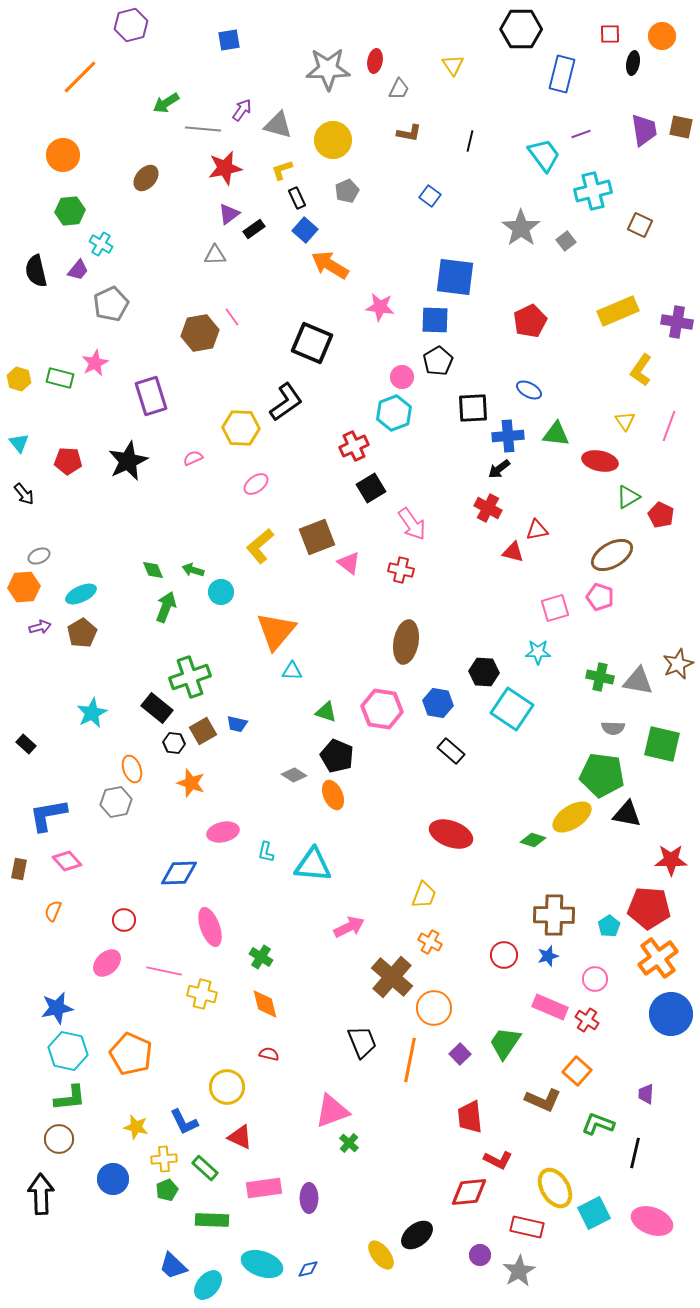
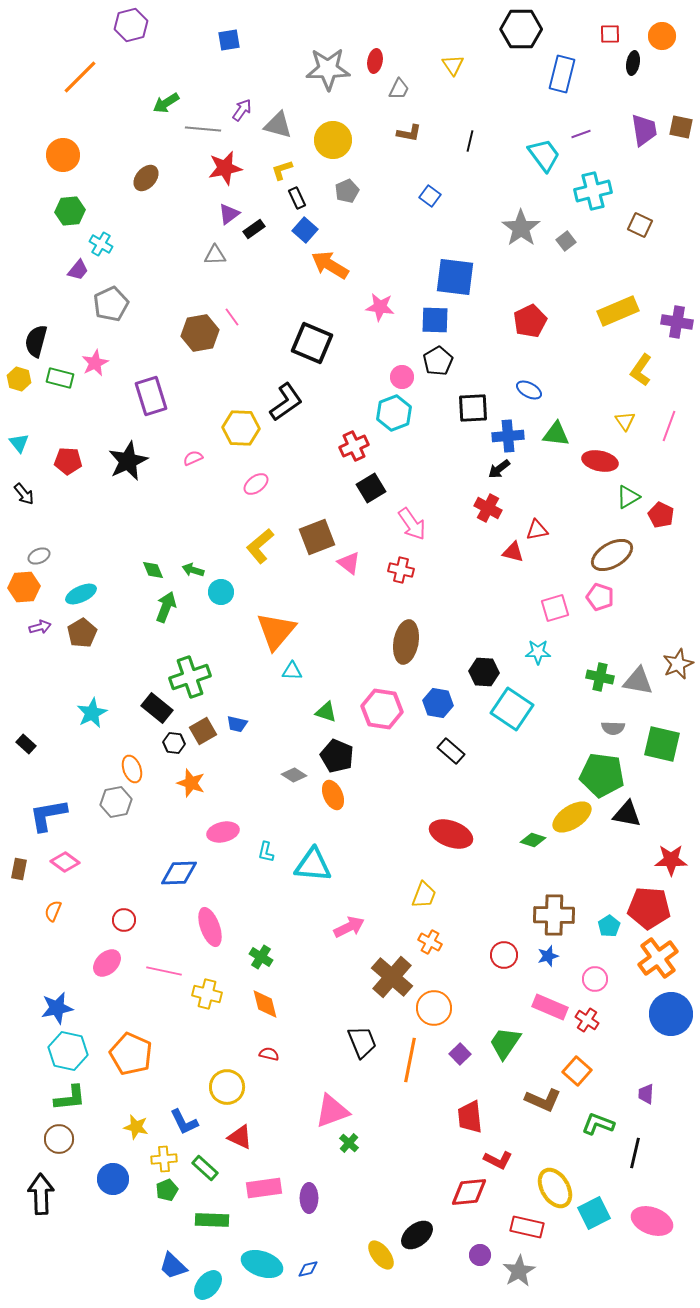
black semicircle at (36, 271): moved 70 px down; rotated 28 degrees clockwise
pink diamond at (67, 861): moved 2 px left, 1 px down; rotated 12 degrees counterclockwise
yellow cross at (202, 994): moved 5 px right
